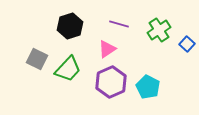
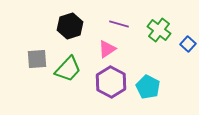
green cross: rotated 20 degrees counterclockwise
blue square: moved 1 px right
gray square: rotated 30 degrees counterclockwise
purple hexagon: rotated 8 degrees counterclockwise
